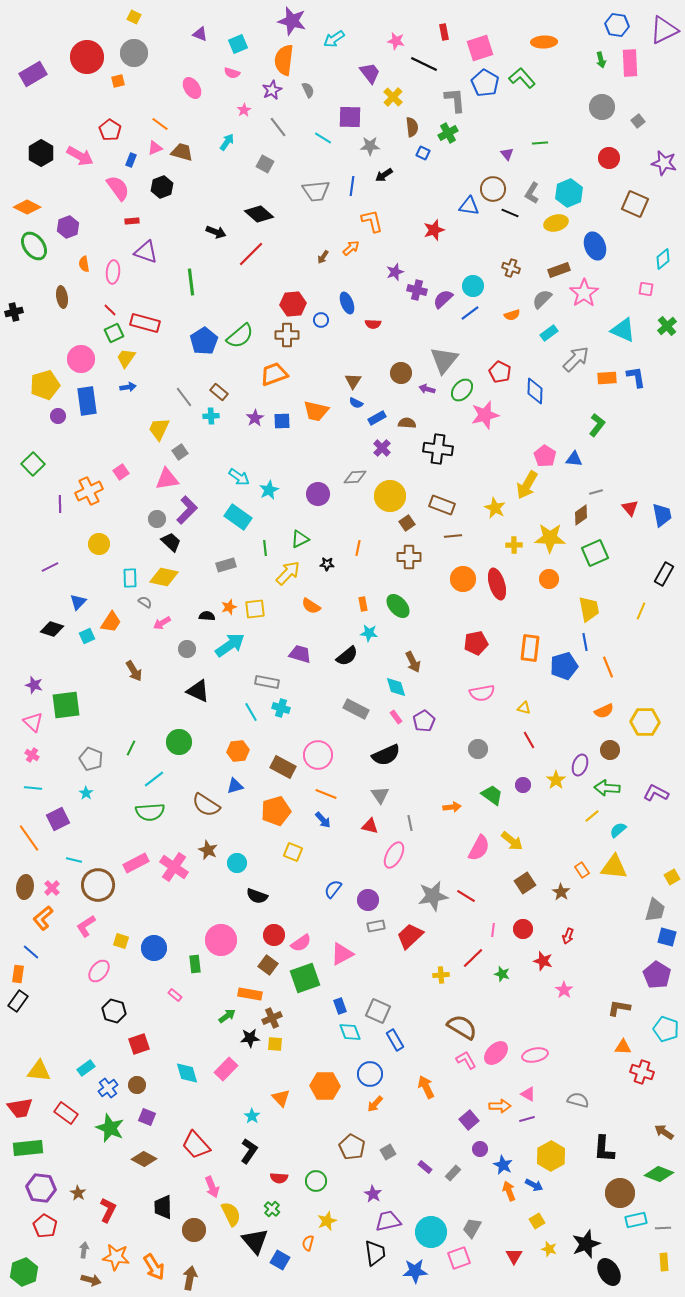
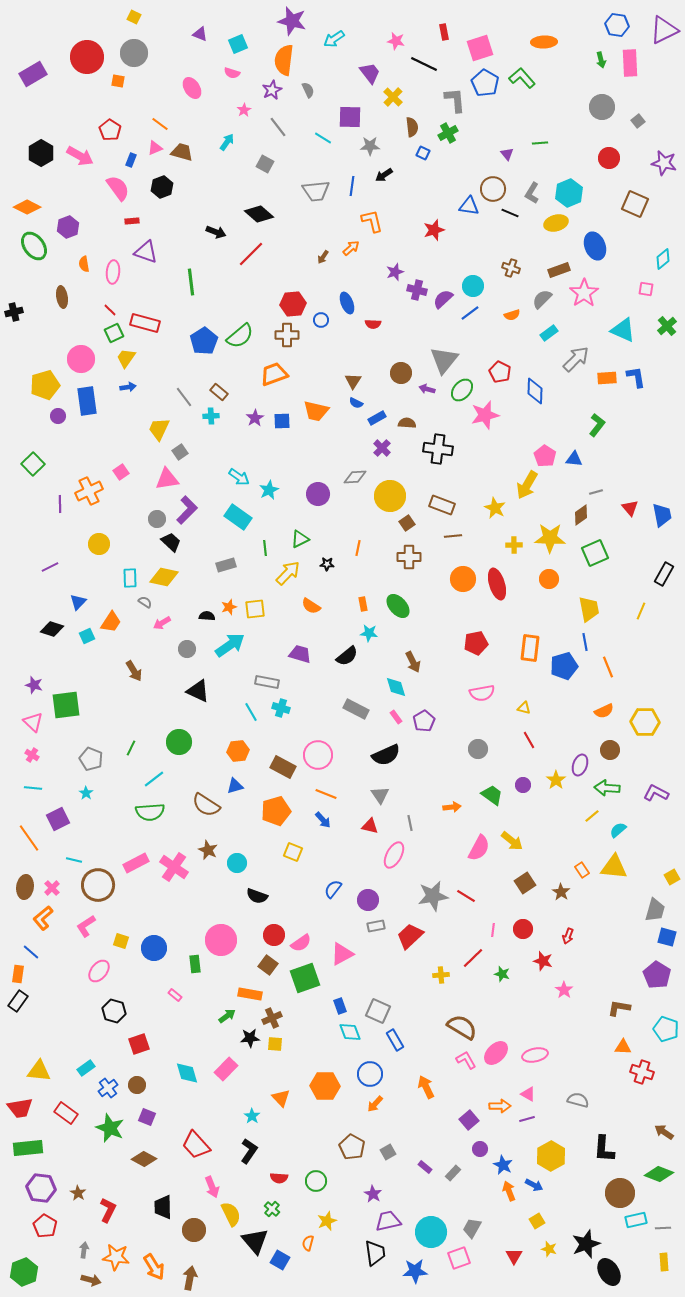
orange square at (118, 81): rotated 24 degrees clockwise
